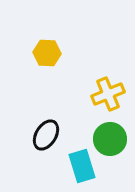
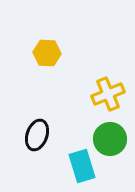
black ellipse: moved 9 px left; rotated 12 degrees counterclockwise
